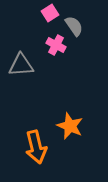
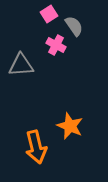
pink square: moved 1 px left, 1 px down
